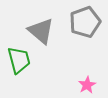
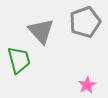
gray triangle: rotated 8 degrees clockwise
